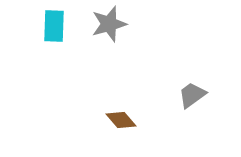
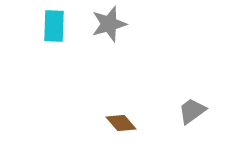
gray trapezoid: moved 16 px down
brown diamond: moved 3 px down
